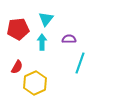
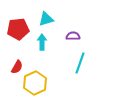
cyan triangle: rotated 35 degrees clockwise
purple semicircle: moved 4 px right, 3 px up
